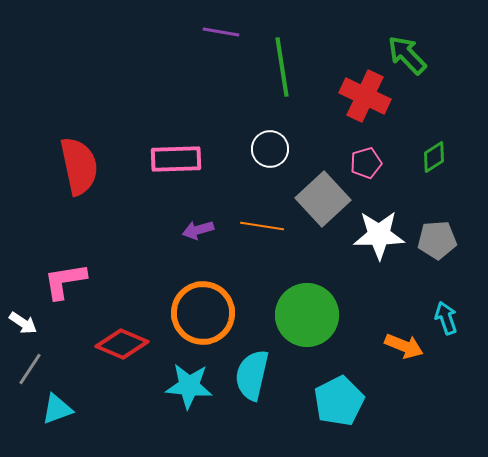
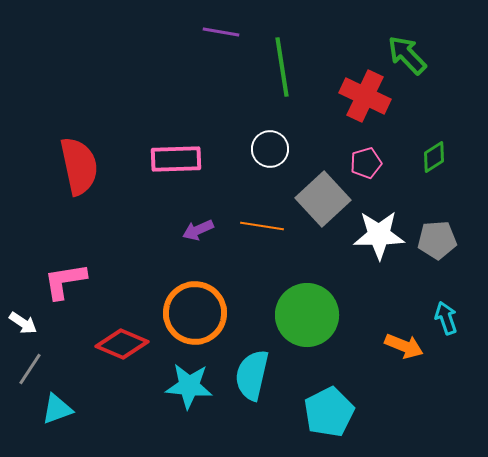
purple arrow: rotated 8 degrees counterclockwise
orange circle: moved 8 px left
cyan pentagon: moved 10 px left, 11 px down
